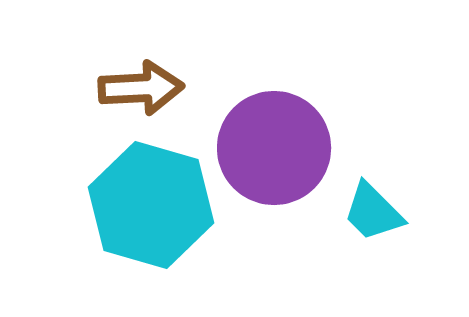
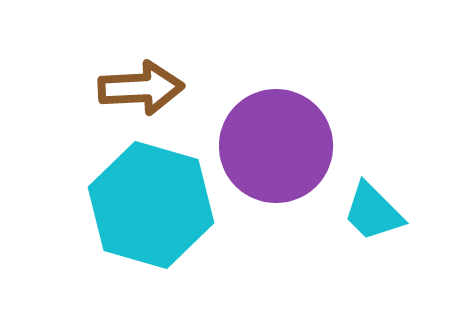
purple circle: moved 2 px right, 2 px up
